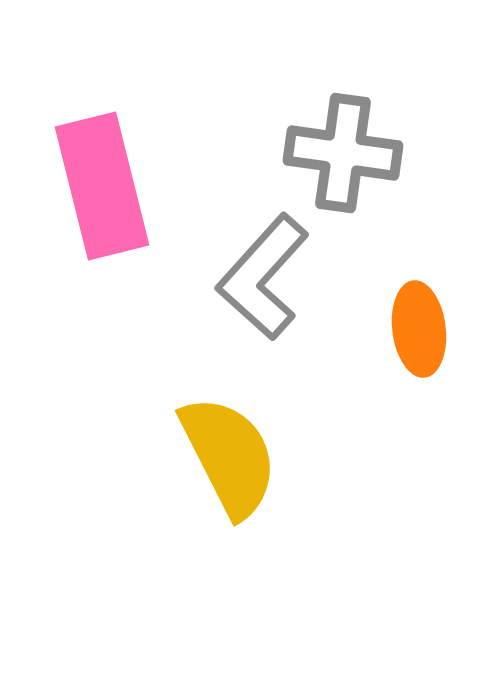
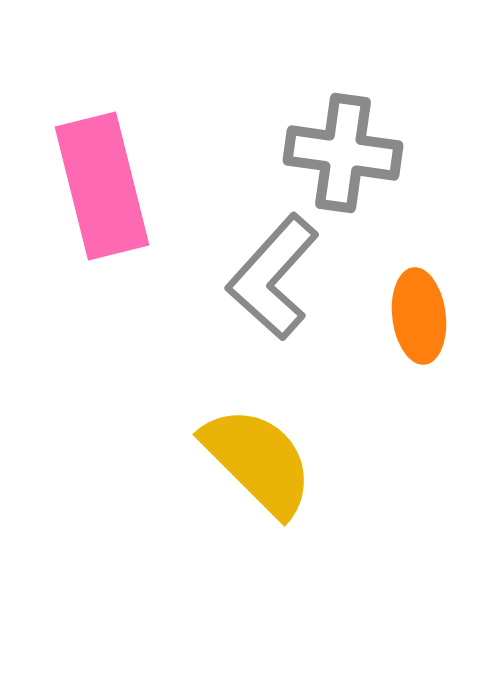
gray L-shape: moved 10 px right
orange ellipse: moved 13 px up
yellow semicircle: moved 29 px right, 5 px down; rotated 18 degrees counterclockwise
